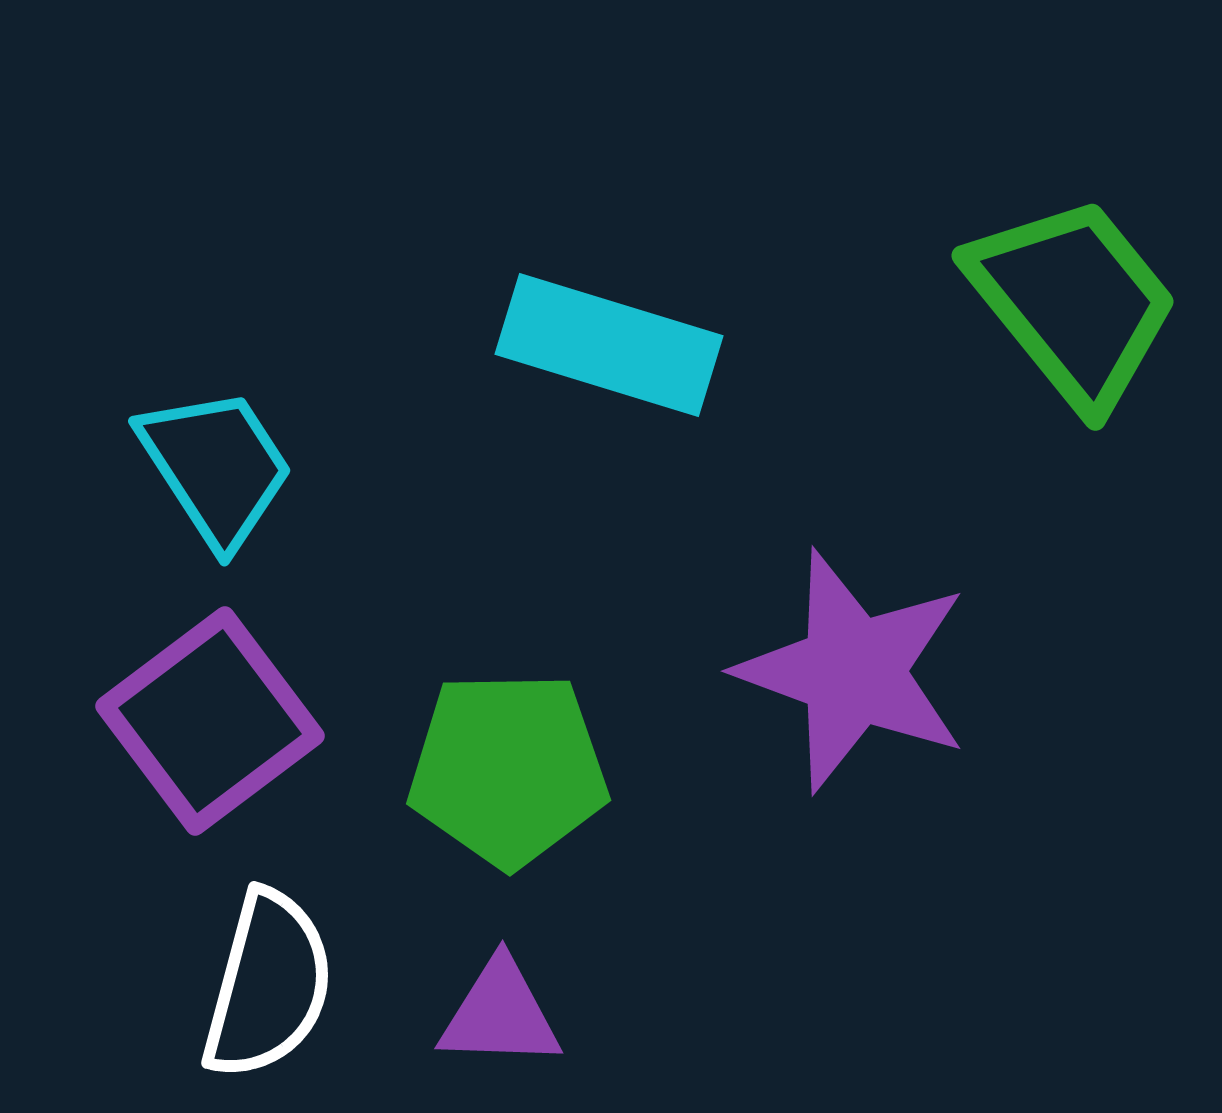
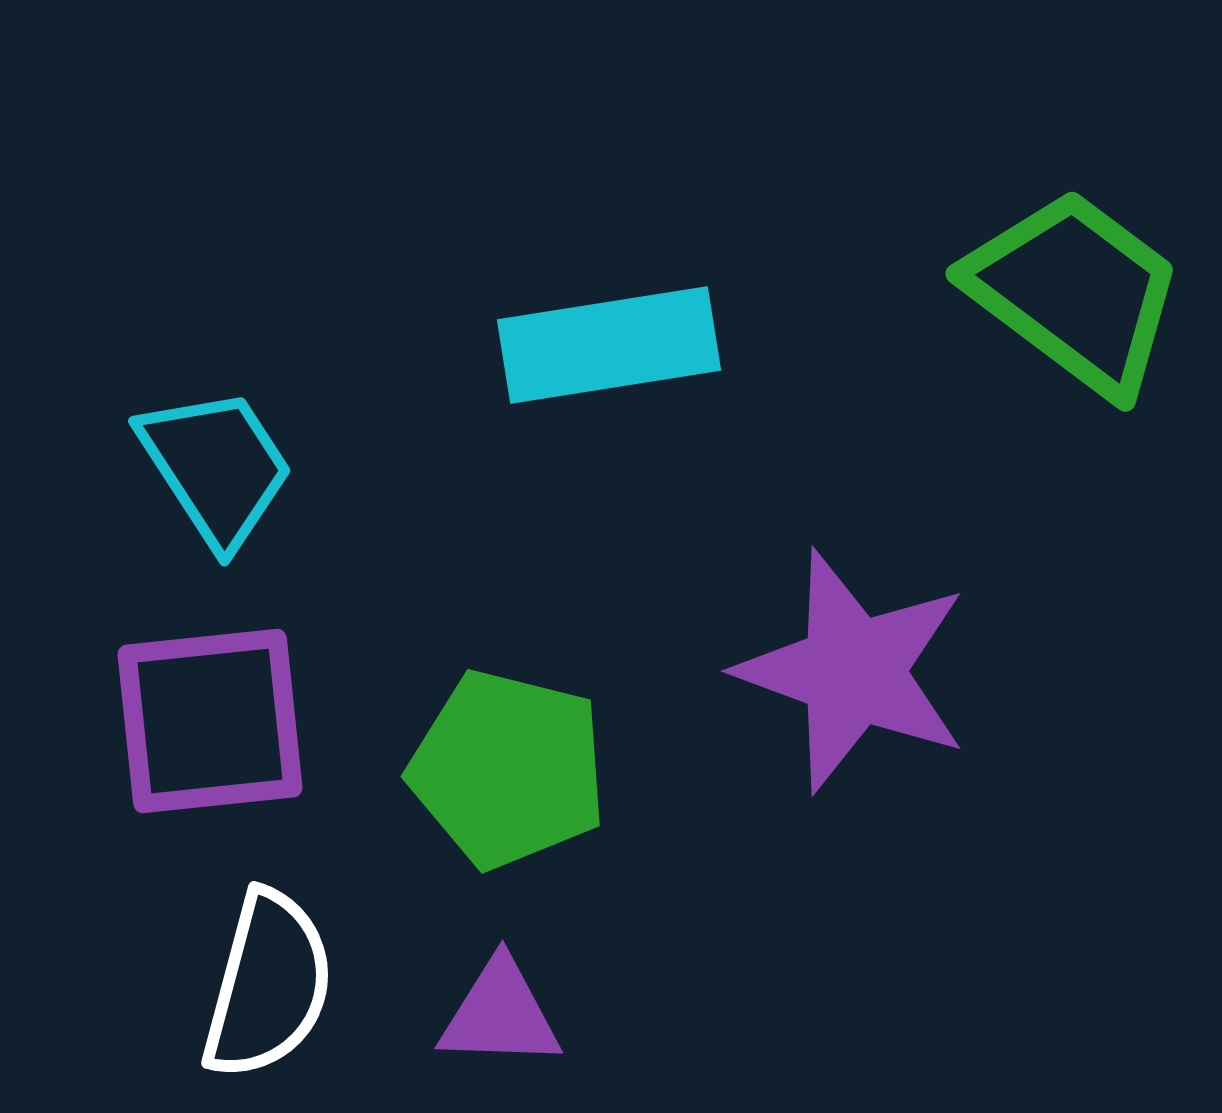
green trapezoid: moved 2 px right, 10 px up; rotated 14 degrees counterclockwise
cyan rectangle: rotated 26 degrees counterclockwise
purple square: rotated 31 degrees clockwise
green pentagon: rotated 15 degrees clockwise
